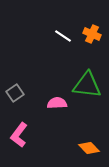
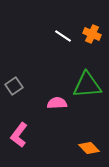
green triangle: rotated 12 degrees counterclockwise
gray square: moved 1 px left, 7 px up
